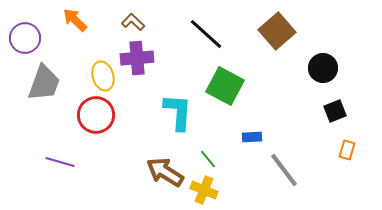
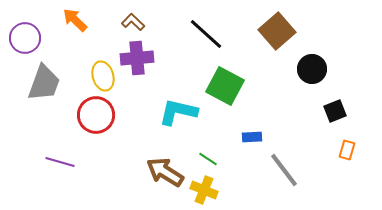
black circle: moved 11 px left, 1 px down
cyan L-shape: rotated 81 degrees counterclockwise
green line: rotated 18 degrees counterclockwise
